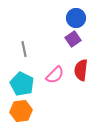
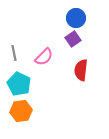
gray line: moved 10 px left, 4 px down
pink semicircle: moved 11 px left, 18 px up
cyan pentagon: moved 3 px left
